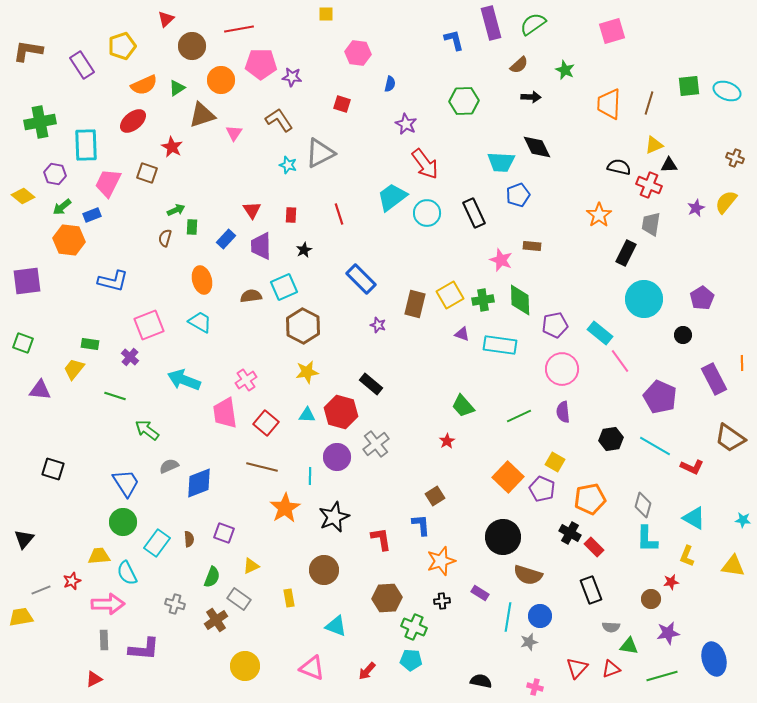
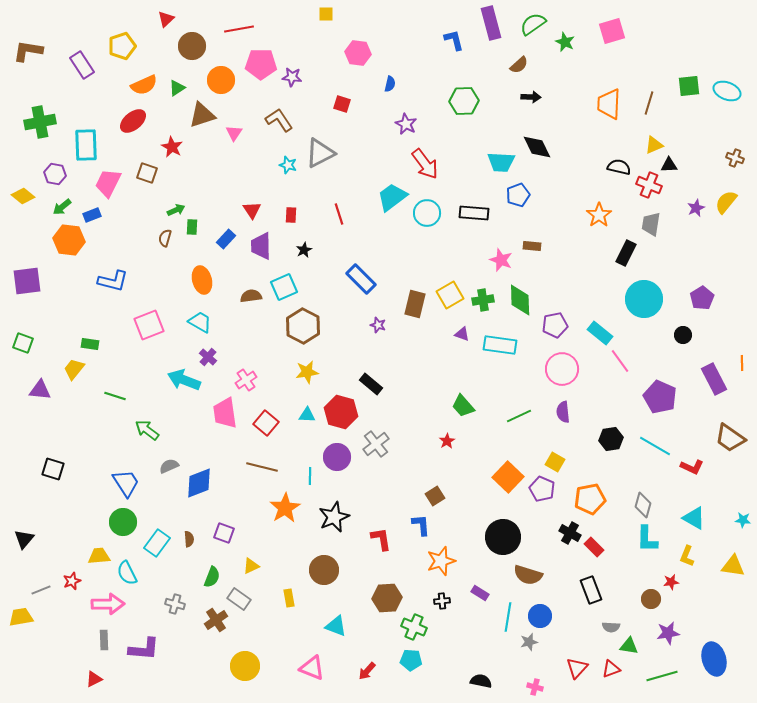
green star at (565, 70): moved 28 px up
black rectangle at (474, 213): rotated 60 degrees counterclockwise
purple cross at (130, 357): moved 78 px right
